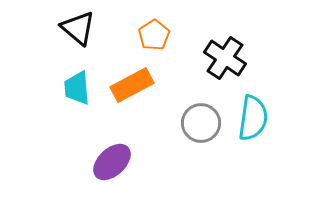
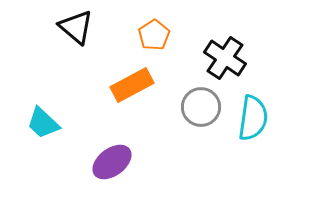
black triangle: moved 2 px left, 1 px up
cyan trapezoid: moved 34 px left, 35 px down; rotated 42 degrees counterclockwise
gray circle: moved 16 px up
purple ellipse: rotated 6 degrees clockwise
